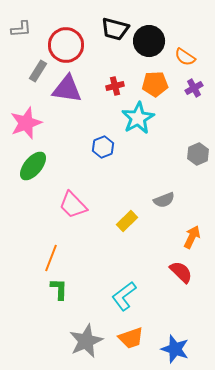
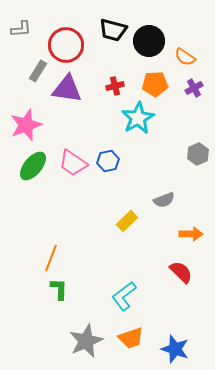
black trapezoid: moved 2 px left, 1 px down
pink star: moved 2 px down
blue hexagon: moved 5 px right, 14 px down; rotated 10 degrees clockwise
pink trapezoid: moved 42 px up; rotated 12 degrees counterclockwise
orange arrow: moved 1 px left, 3 px up; rotated 65 degrees clockwise
